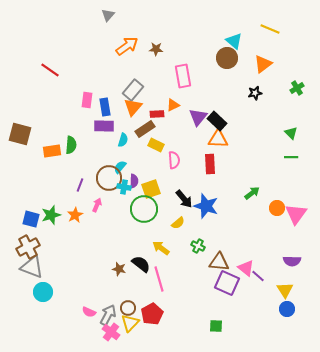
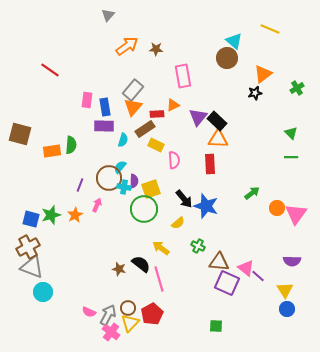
orange triangle at (263, 64): moved 10 px down
